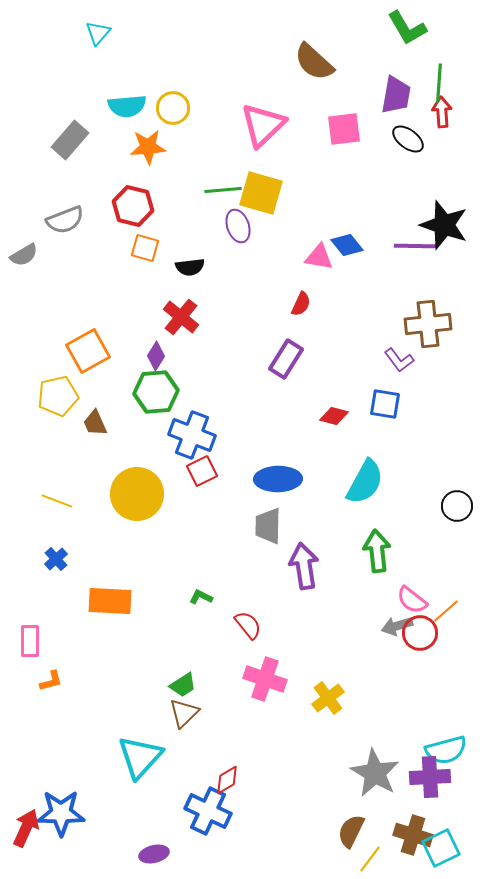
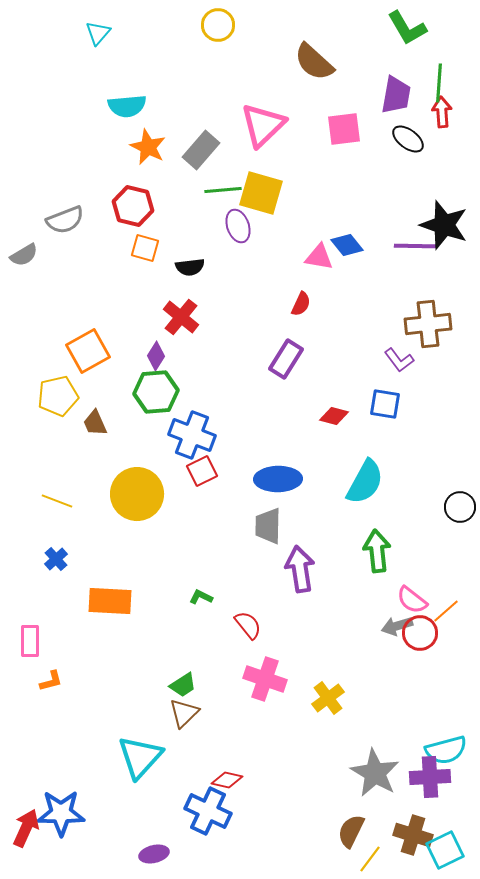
yellow circle at (173, 108): moved 45 px right, 83 px up
gray rectangle at (70, 140): moved 131 px right, 10 px down
orange star at (148, 147): rotated 30 degrees clockwise
black circle at (457, 506): moved 3 px right, 1 px down
purple arrow at (304, 566): moved 4 px left, 3 px down
red diamond at (227, 780): rotated 44 degrees clockwise
cyan square at (441, 848): moved 4 px right, 2 px down
